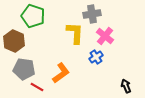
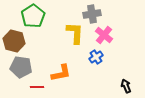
green pentagon: rotated 20 degrees clockwise
pink cross: moved 1 px left, 1 px up
brown hexagon: rotated 10 degrees counterclockwise
gray pentagon: moved 3 px left, 2 px up
orange L-shape: rotated 25 degrees clockwise
red line: rotated 32 degrees counterclockwise
